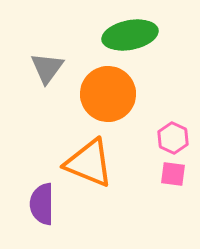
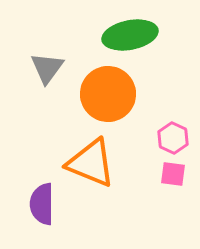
orange triangle: moved 2 px right
